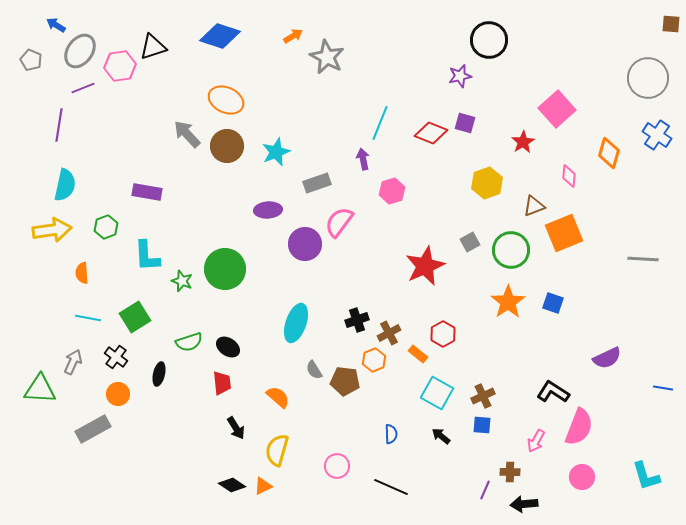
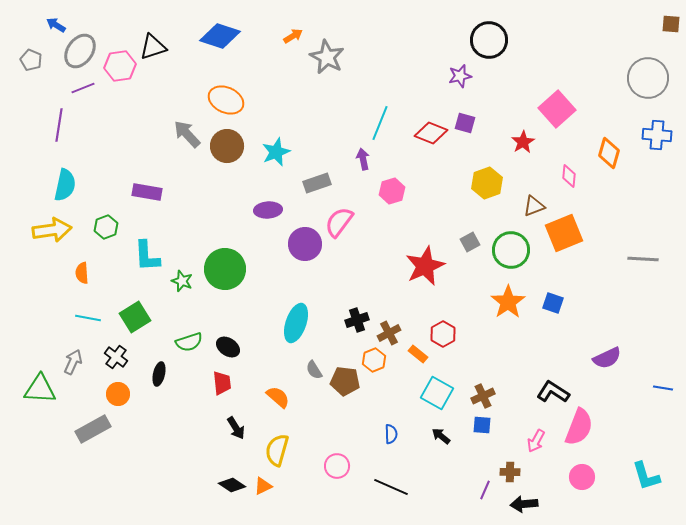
blue cross at (657, 135): rotated 28 degrees counterclockwise
